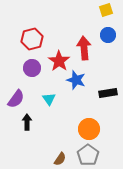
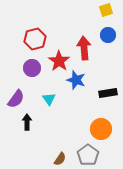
red hexagon: moved 3 px right
orange circle: moved 12 px right
